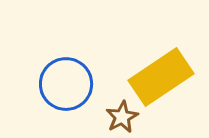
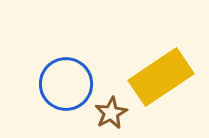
brown star: moved 11 px left, 4 px up
